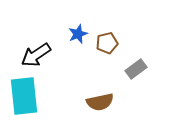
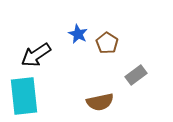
blue star: rotated 24 degrees counterclockwise
brown pentagon: rotated 25 degrees counterclockwise
gray rectangle: moved 6 px down
